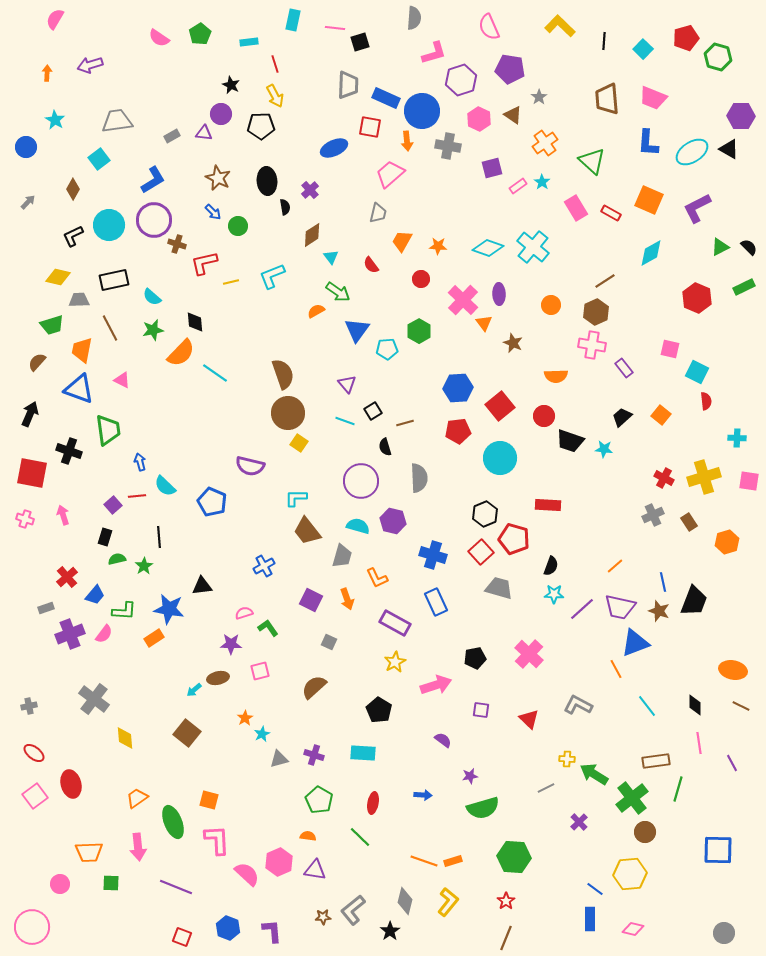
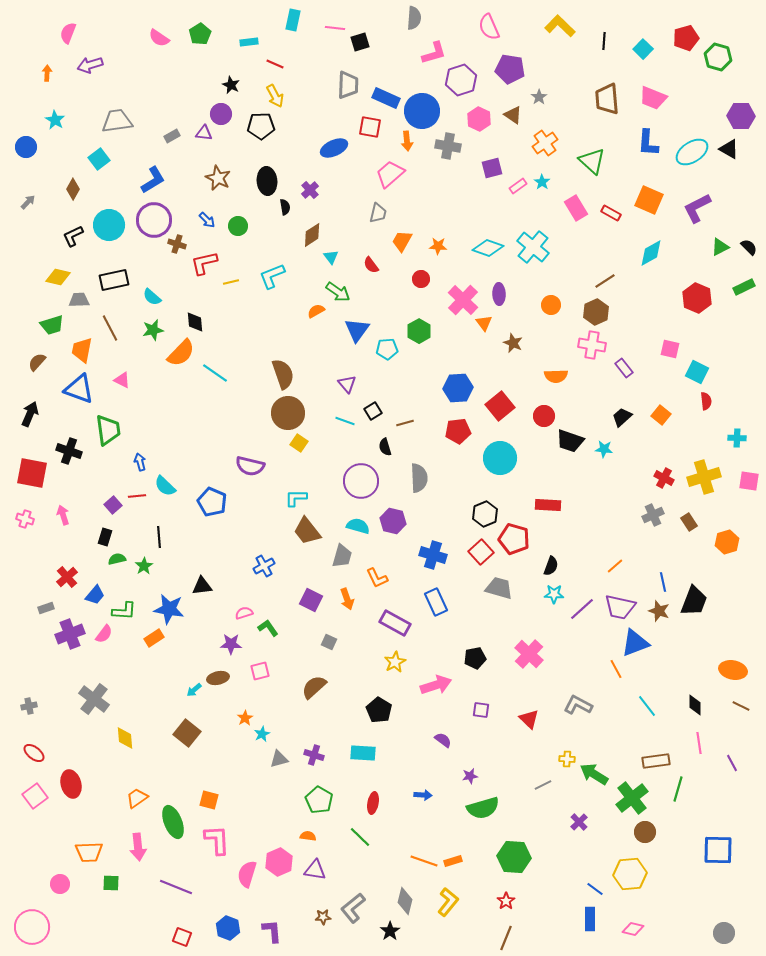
pink semicircle at (55, 19): moved 13 px right, 14 px down; rotated 10 degrees counterclockwise
red line at (275, 64): rotated 48 degrees counterclockwise
blue arrow at (213, 212): moved 6 px left, 8 px down
gray line at (546, 788): moved 3 px left, 3 px up
pink semicircle at (247, 874): rotated 116 degrees counterclockwise
gray L-shape at (353, 910): moved 2 px up
